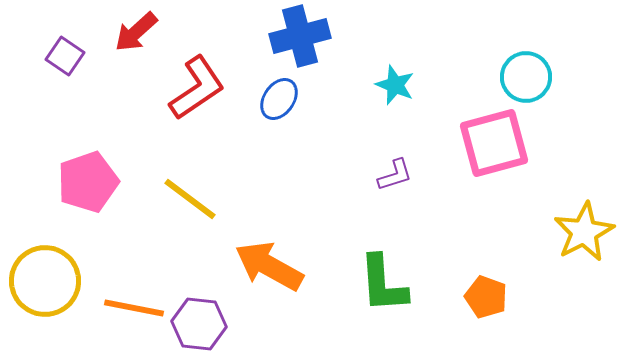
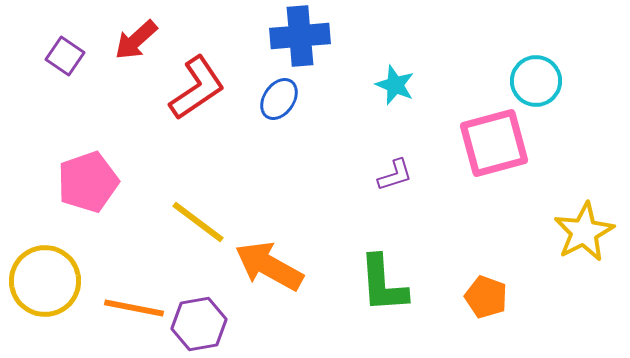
red arrow: moved 8 px down
blue cross: rotated 10 degrees clockwise
cyan circle: moved 10 px right, 4 px down
yellow line: moved 8 px right, 23 px down
purple hexagon: rotated 16 degrees counterclockwise
